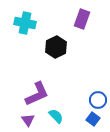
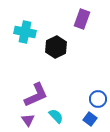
cyan cross: moved 9 px down
purple L-shape: moved 1 px left, 1 px down
blue circle: moved 1 px up
blue square: moved 3 px left
